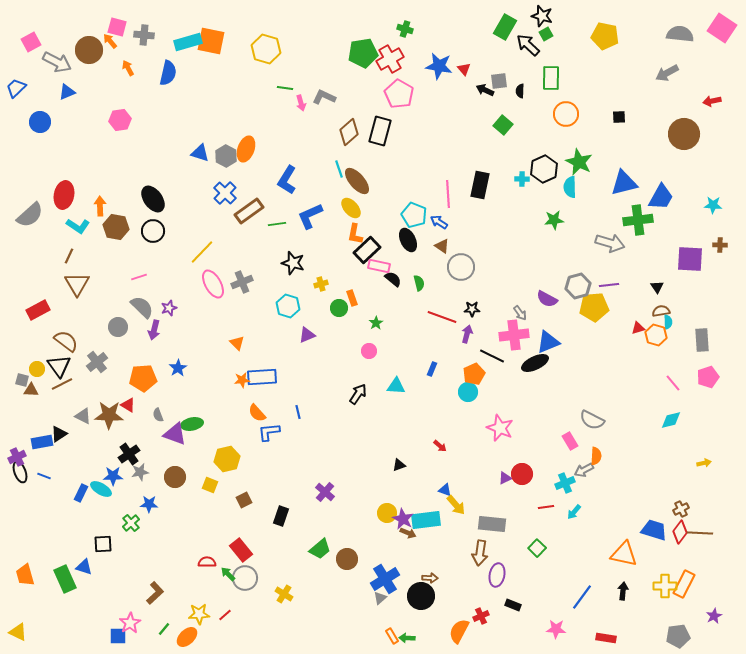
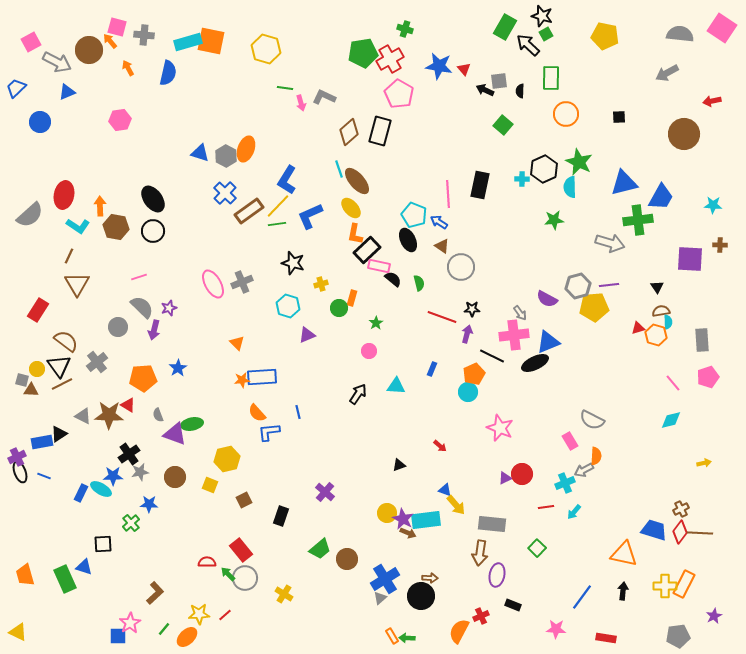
yellow line at (202, 252): moved 76 px right, 46 px up
orange rectangle at (352, 298): rotated 35 degrees clockwise
red rectangle at (38, 310): rotated 30 degrees counterclockwise
